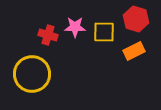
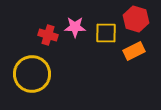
yellow square: moved 2 px right, 1 px down
